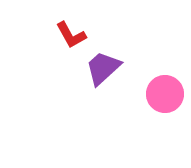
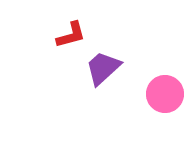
red L-shape: rotated 76 degrees counterclockwise
